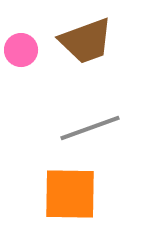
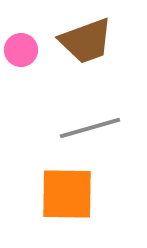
gray line: rotated 4 degrees clockwise
orange square: moved 3 px left
